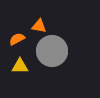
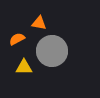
orange triangle: moved 3 px up
yellow triangle: moved 4 px right, 1 px down
